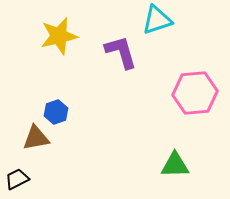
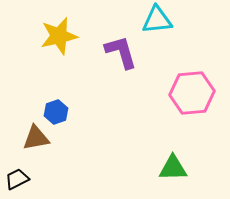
cyan triangle: rotated 12 degrees clockwise
pink hexagon: moved 3 px left
green triangle: moved 2 px left, 3 px down
